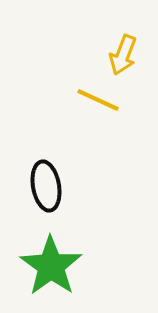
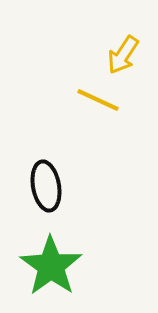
yellow arrow: rotated 12 degrees clockwise
